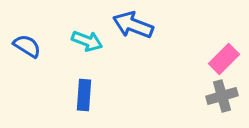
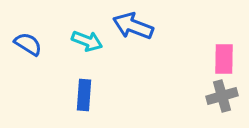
blue arrow: moved 1 px down
blue semicircle: moved 1 px right, 2 px up
pink rectangle: rotated 44 degrees counterclockwise
